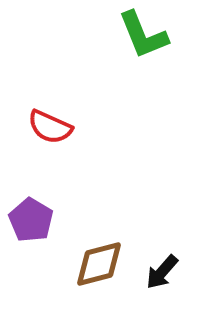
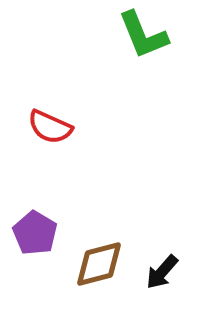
purple pentagon: moved 4 px right, 13 px down
